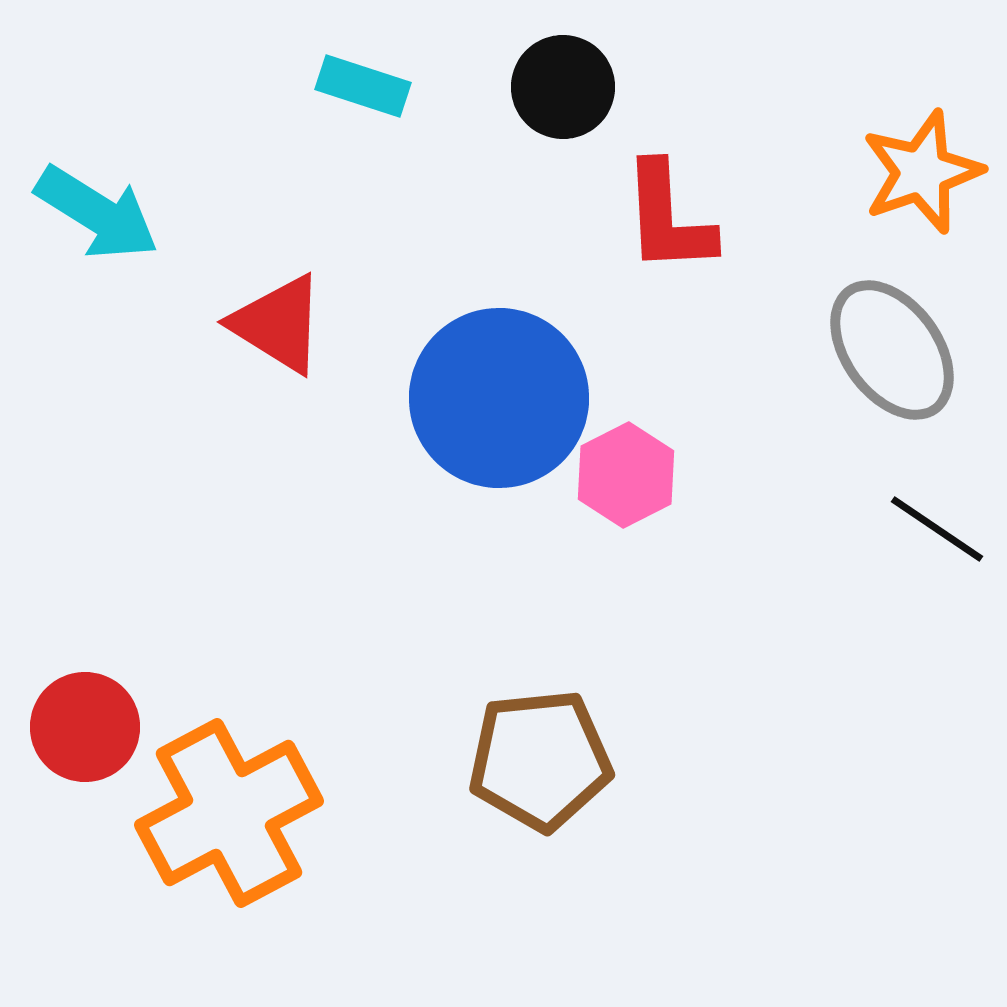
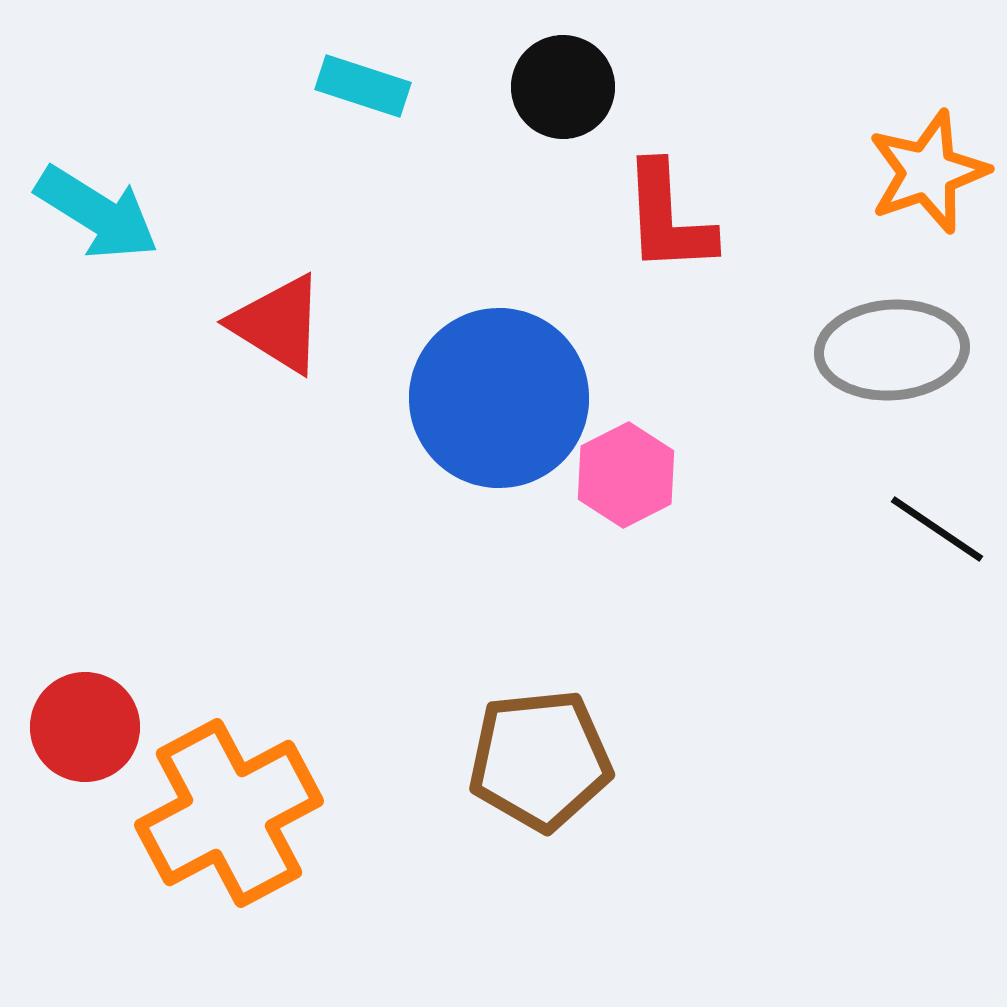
orange star: moved 6 px right
gray ellipse: rotated 58 degrees counterclockwise
